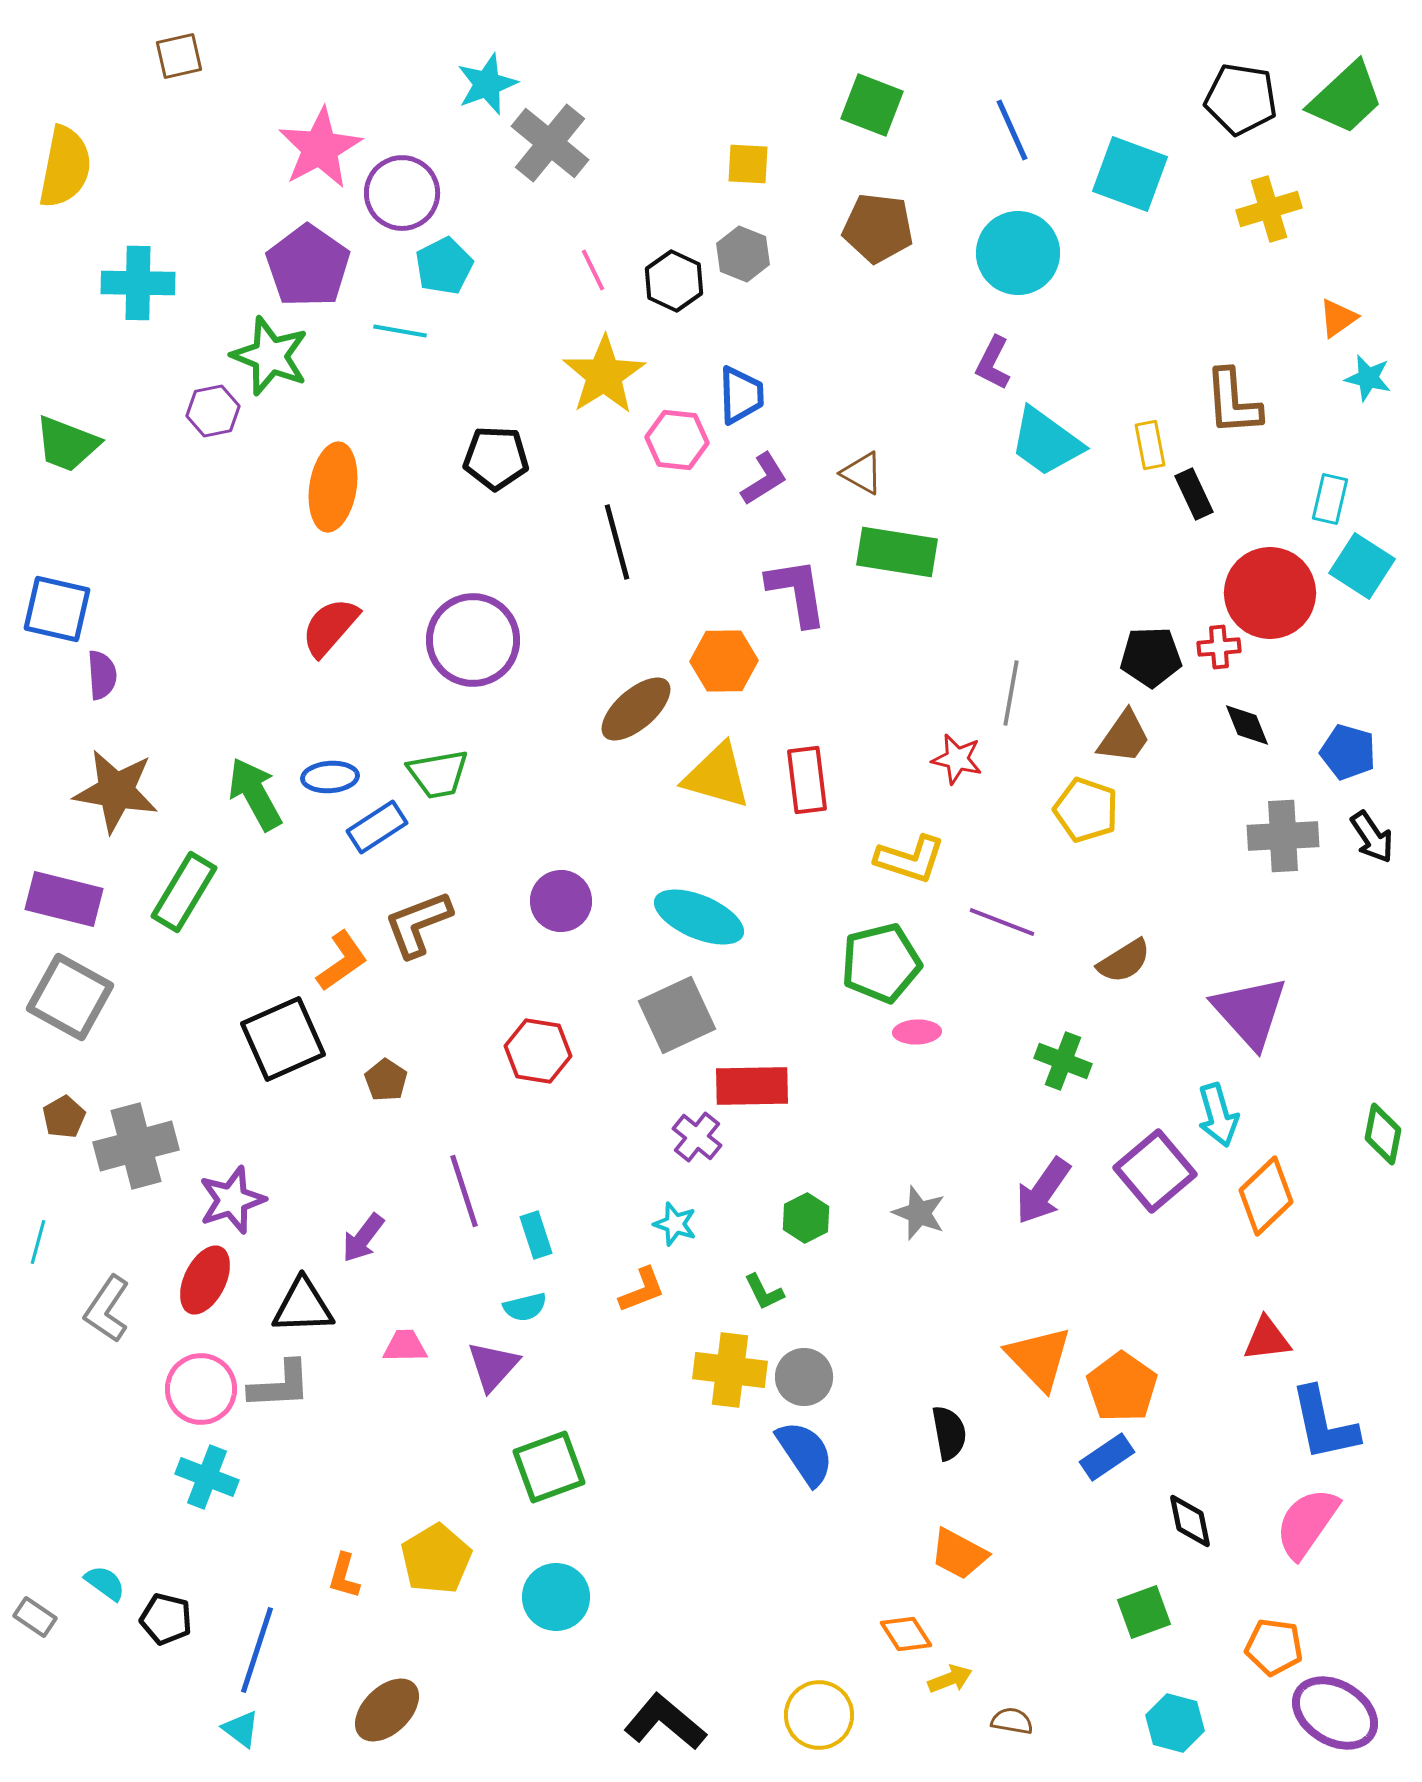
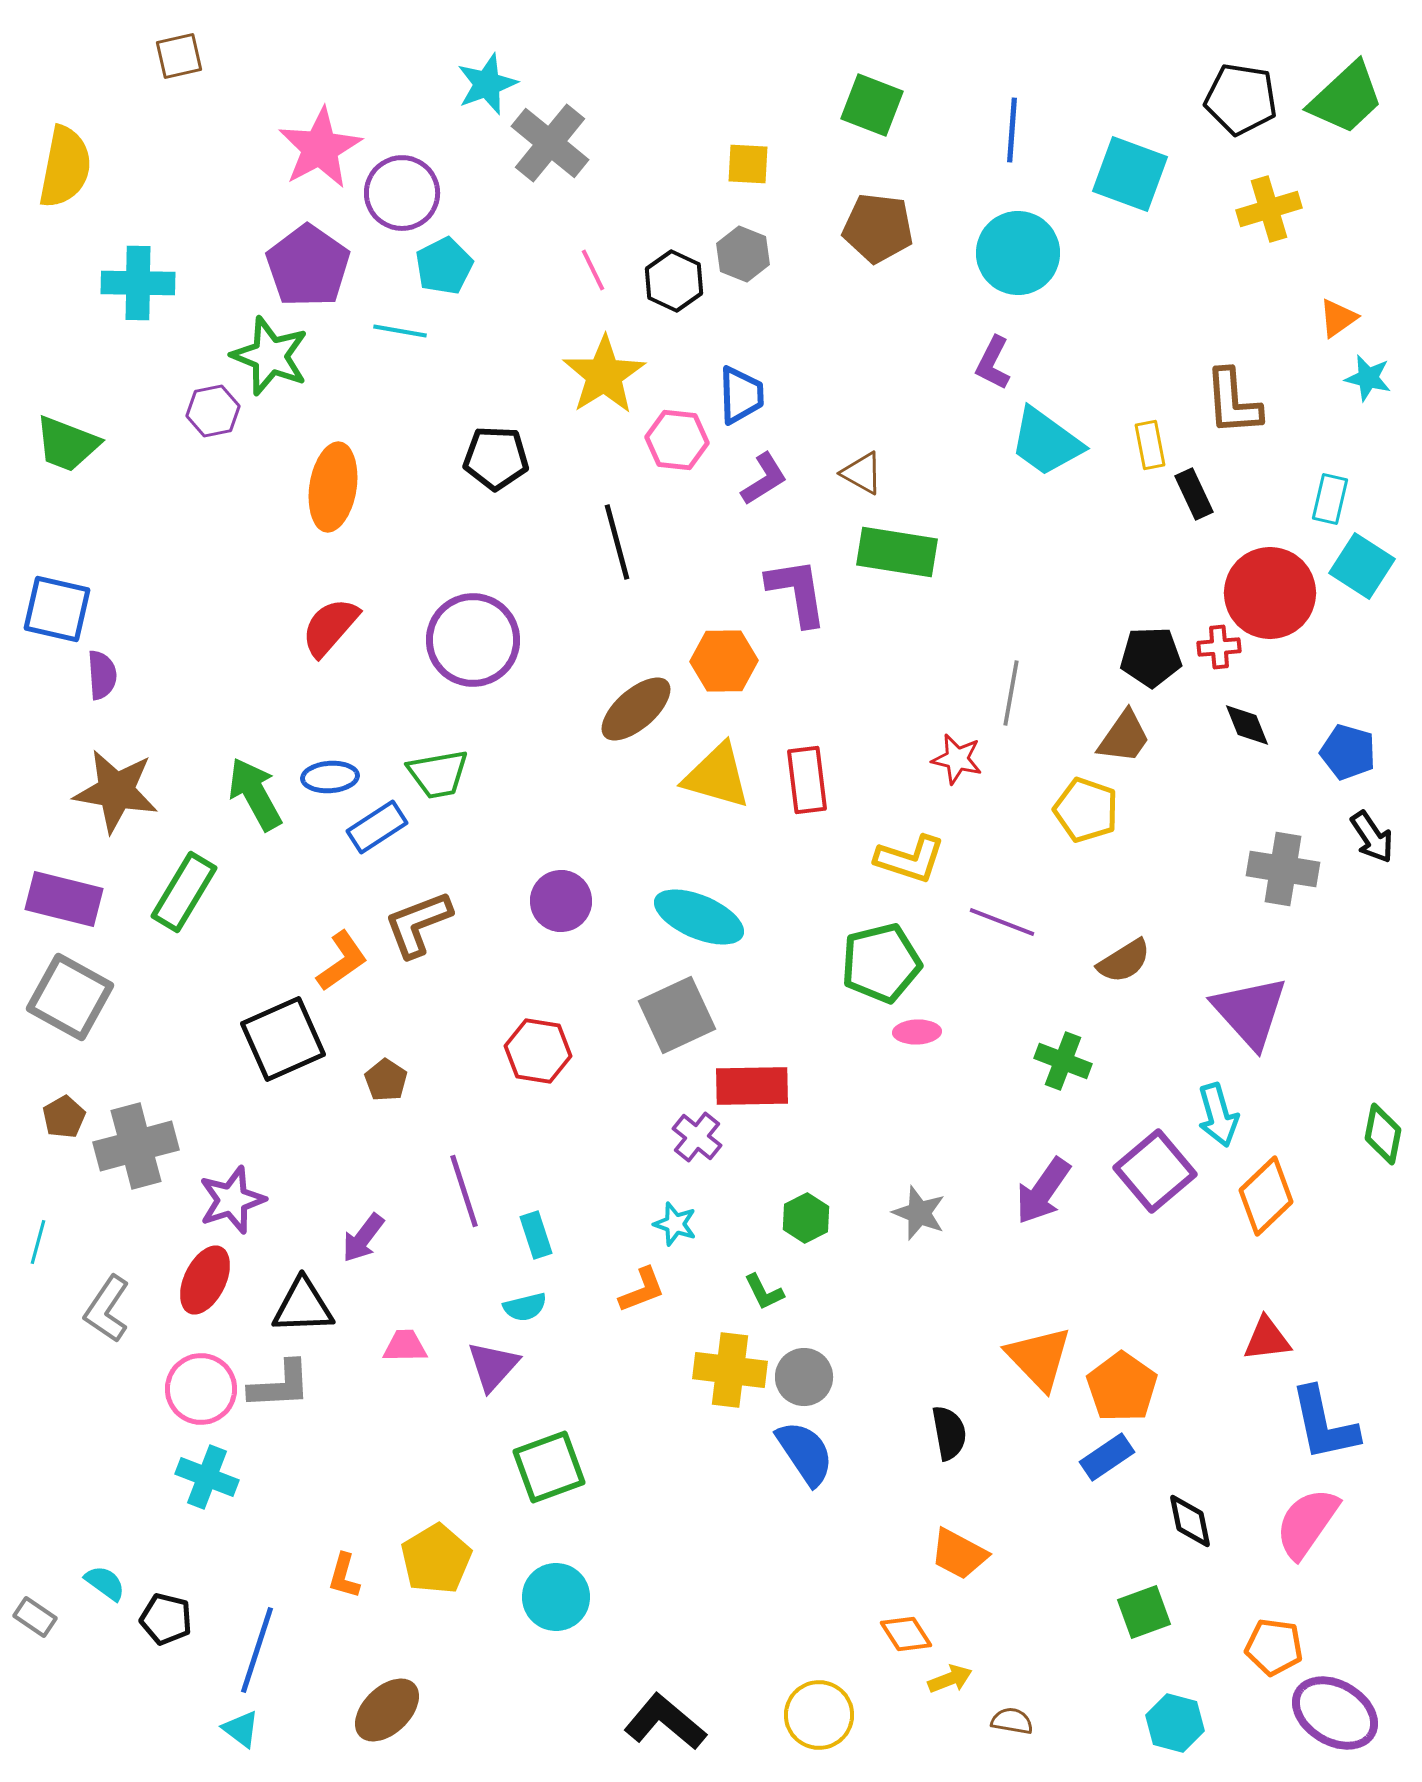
blue line at (1012, 130): rotated 28 degrees clockwise
gray cross at (1283, 836): moved 33 px down; rotated 12 degrees clockwise
